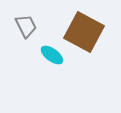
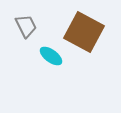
cyan ellipse: moved 1 px left, 1 px down
